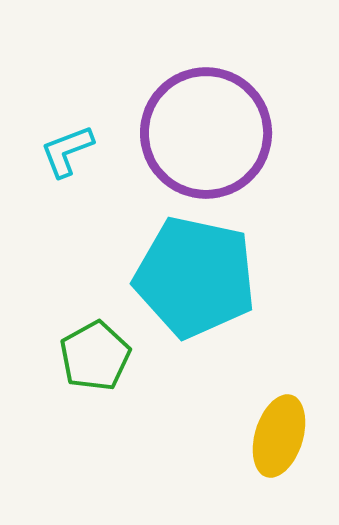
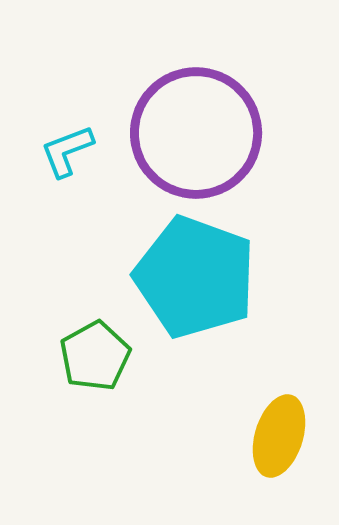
purple circle: moved 10 px left
cyan pentagon: rotated 8 degrees clockwise
